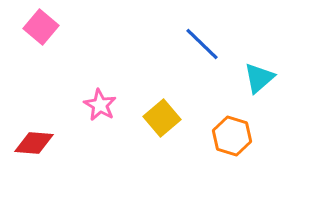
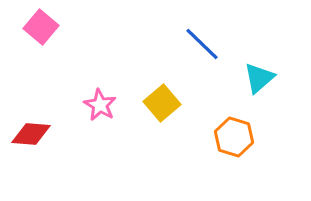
yellow square: moved 15 px up
orange hexagon: moved 2 px right, 1 px down
red diamond: moved 3 px left, 9 px up
